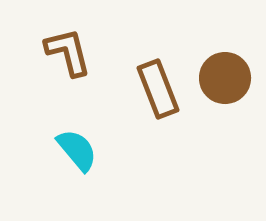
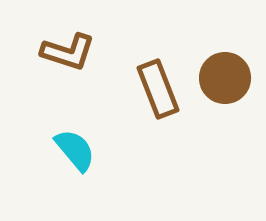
brown L-shape: rotated 122 degrees clockwise
cyan semicircle: moved 2 px left
